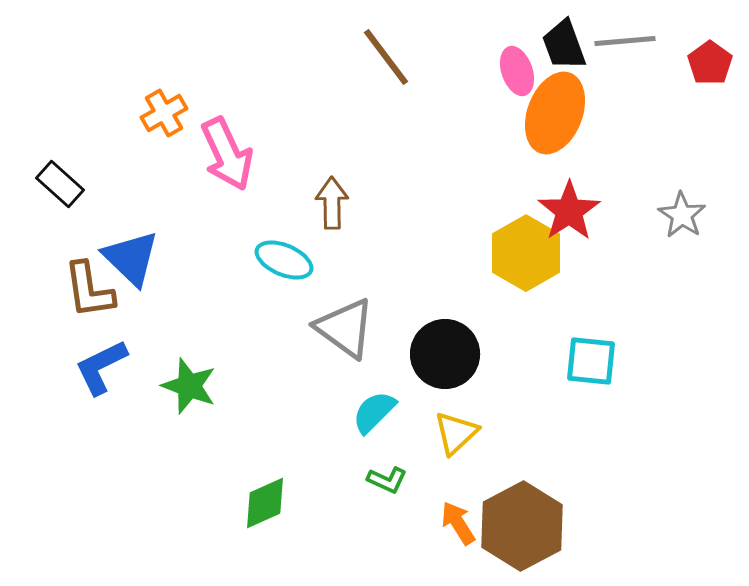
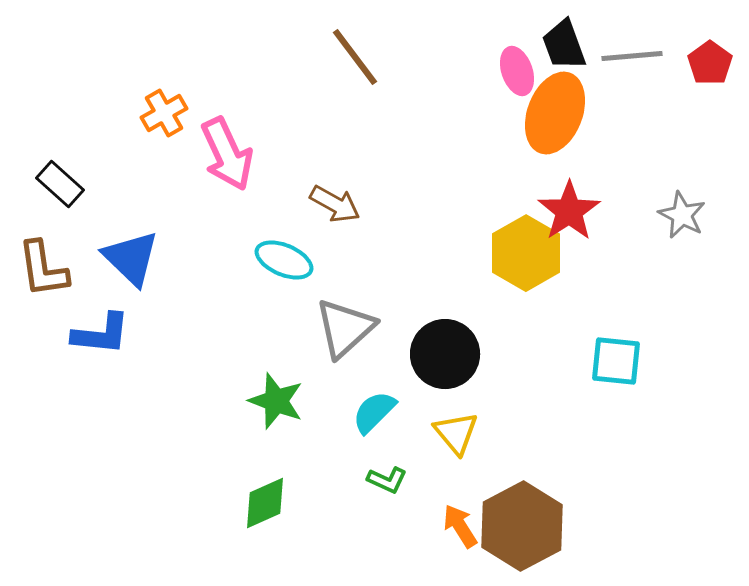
gray line: moved 7 px right, 15 px down
brown line: moved 31 px left
brown arrow: moved 3 px right, 1 px down; rotated 120 degrees clockwise
gray star: rotated 6 degrees counterclockwise
brown L-shape: moved 46 px left, 21 px up
gray triangle: rotated 42 degrees clockwise
cyan square: moved 25 px right
blue L-shape: moved 33 px up; rotated 148 degrees counterclockwise
green star: moved 87 px right, 15 px down
yellow triangle: rotated 27 degrees counterclockwise
orange arrow: moved 2 px right, 3 px down
